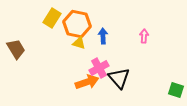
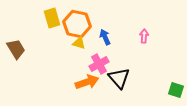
yellow rectangle: rotated 48 degrees counterclockwise
blue arrow: moved 2 px right, 1 px down; rotated 21 degrees counterclockwise
pink cross: moved 4 px up
